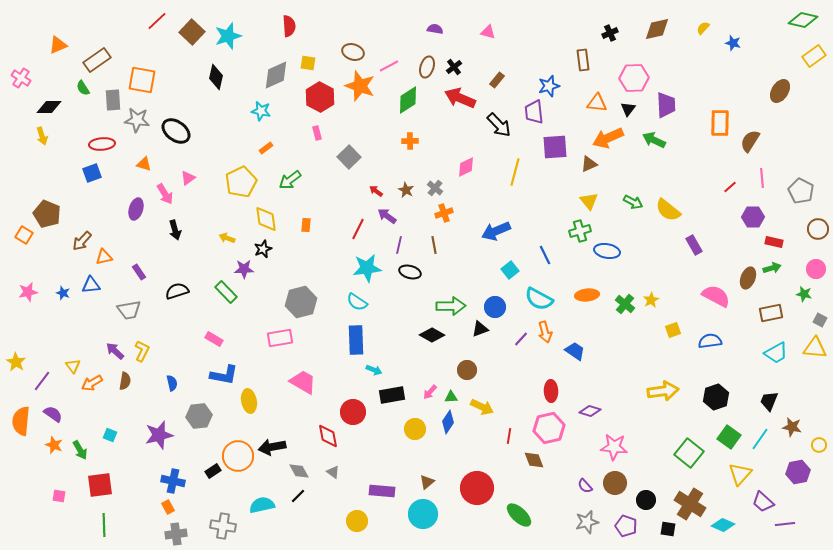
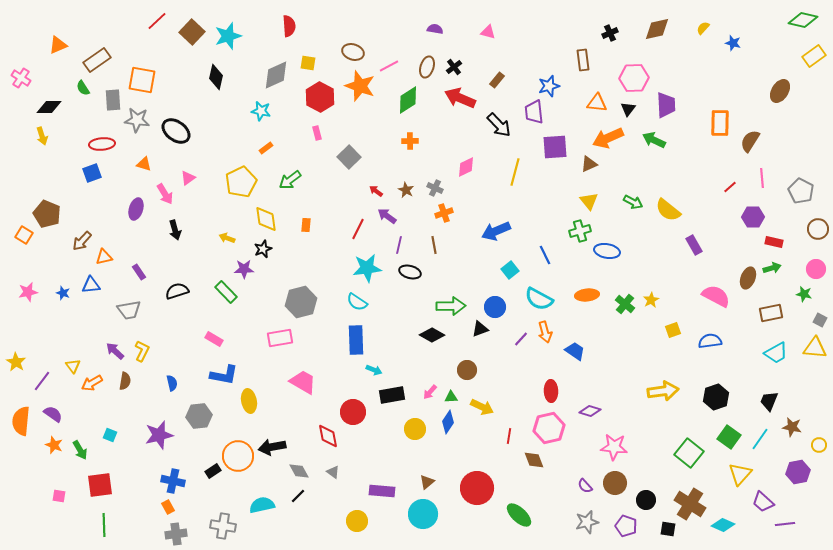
gray cross at (435, 188): rotated 14 degrees counterclockwise
